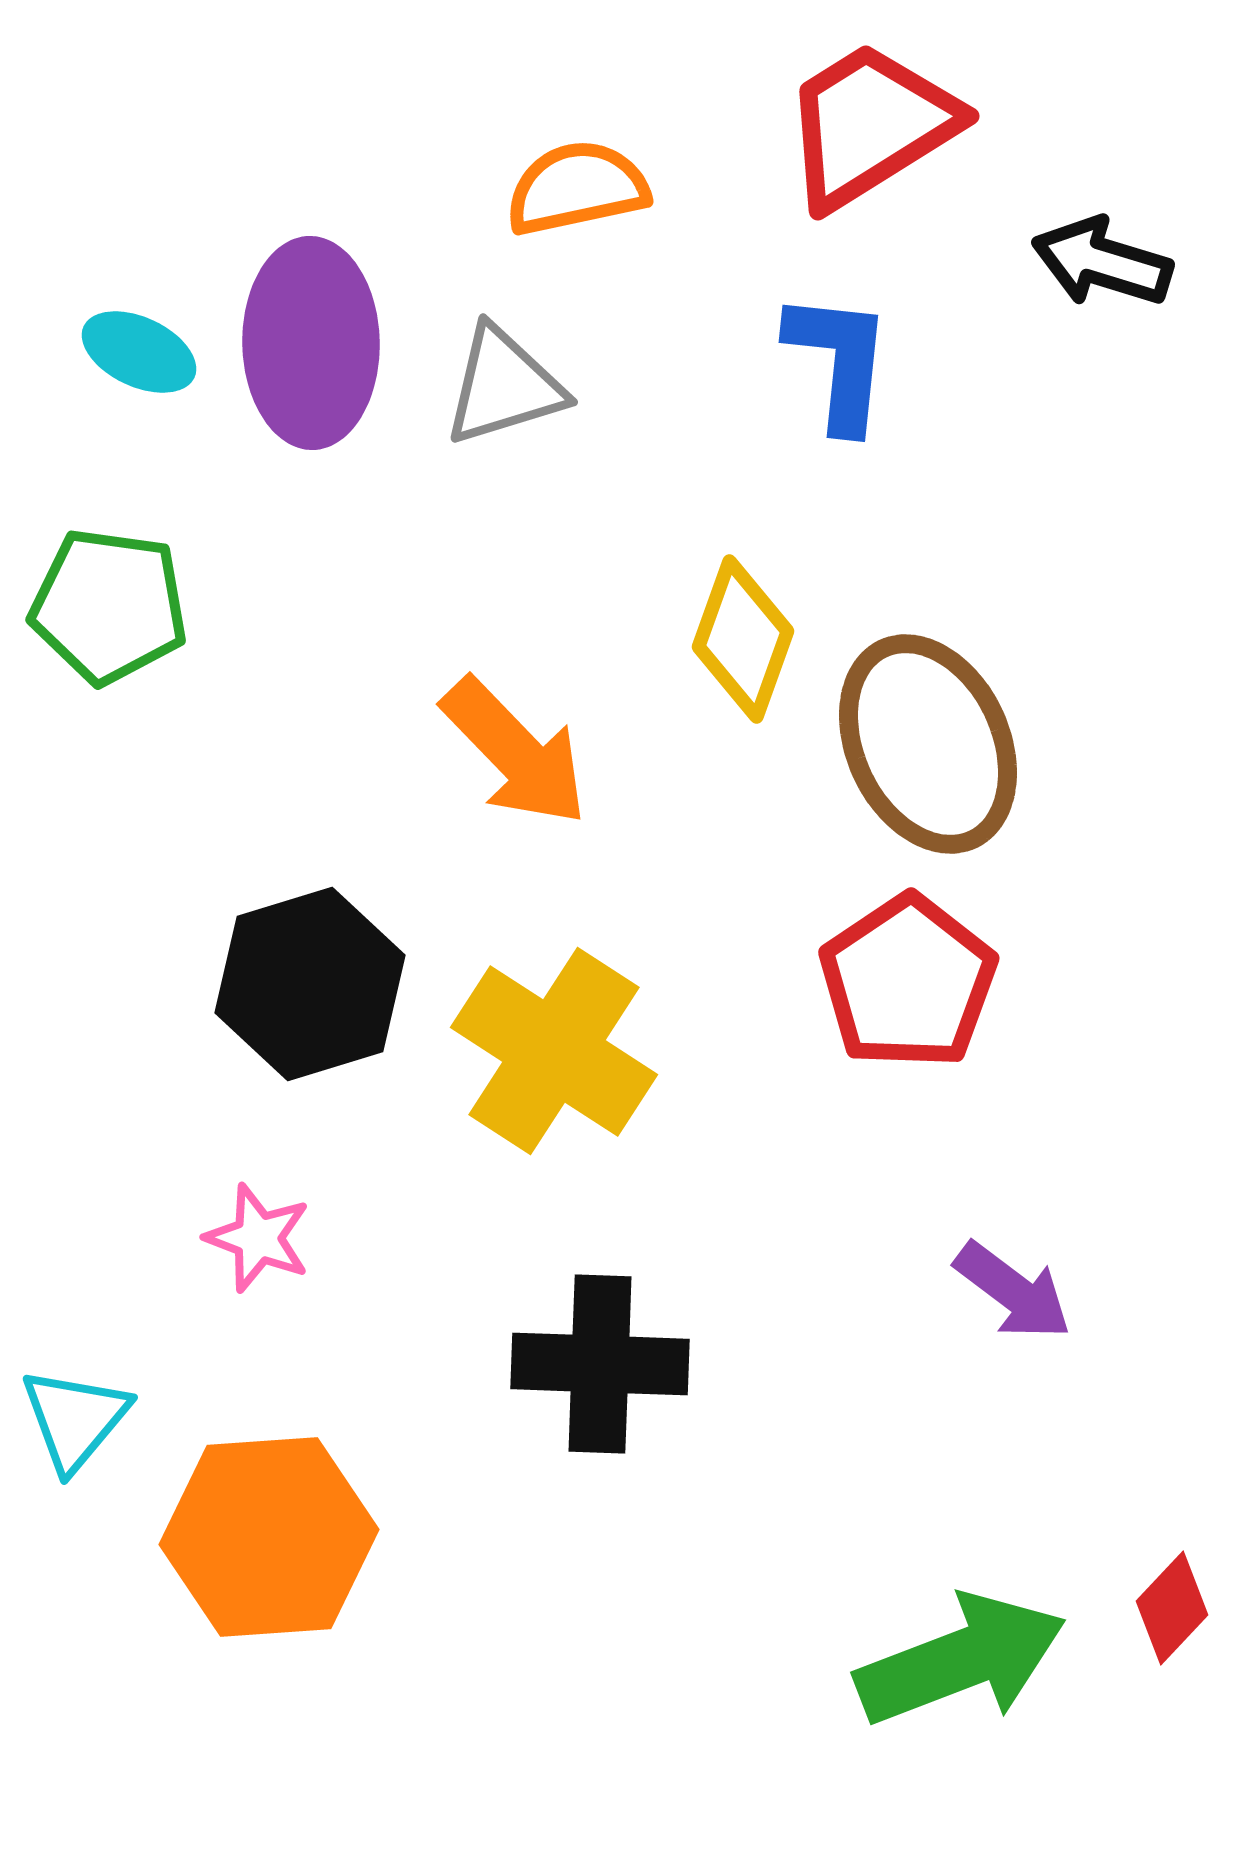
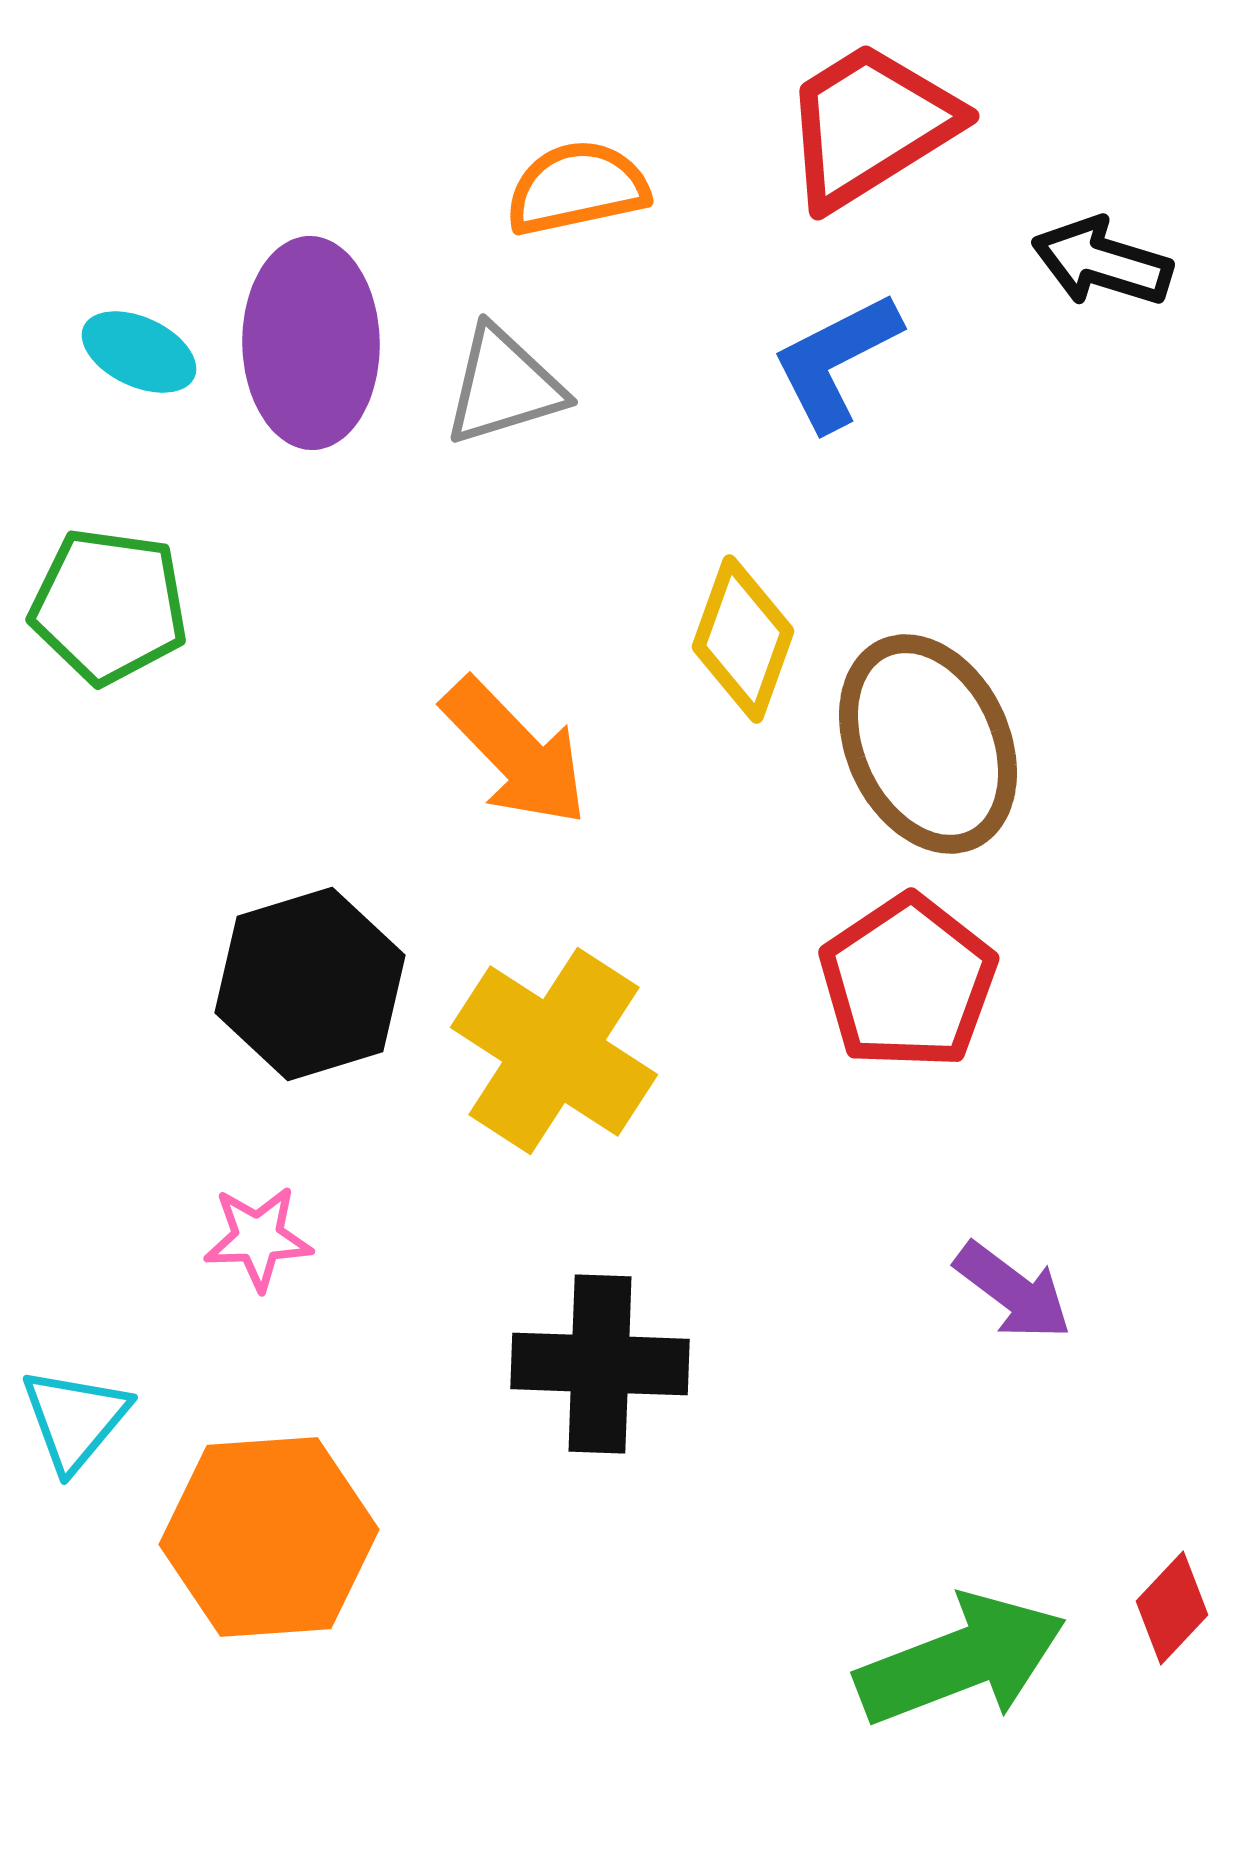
blue L-shape: moved 3 px left; rotated 123 degrees counterclockwise
pink star: rotated 23 degrees counterclockwise
